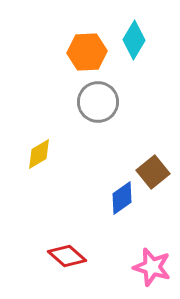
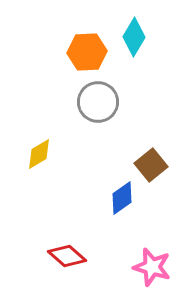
cyan diamond: moved 3 px up
brown square: moved 2 px left, 7 px up
